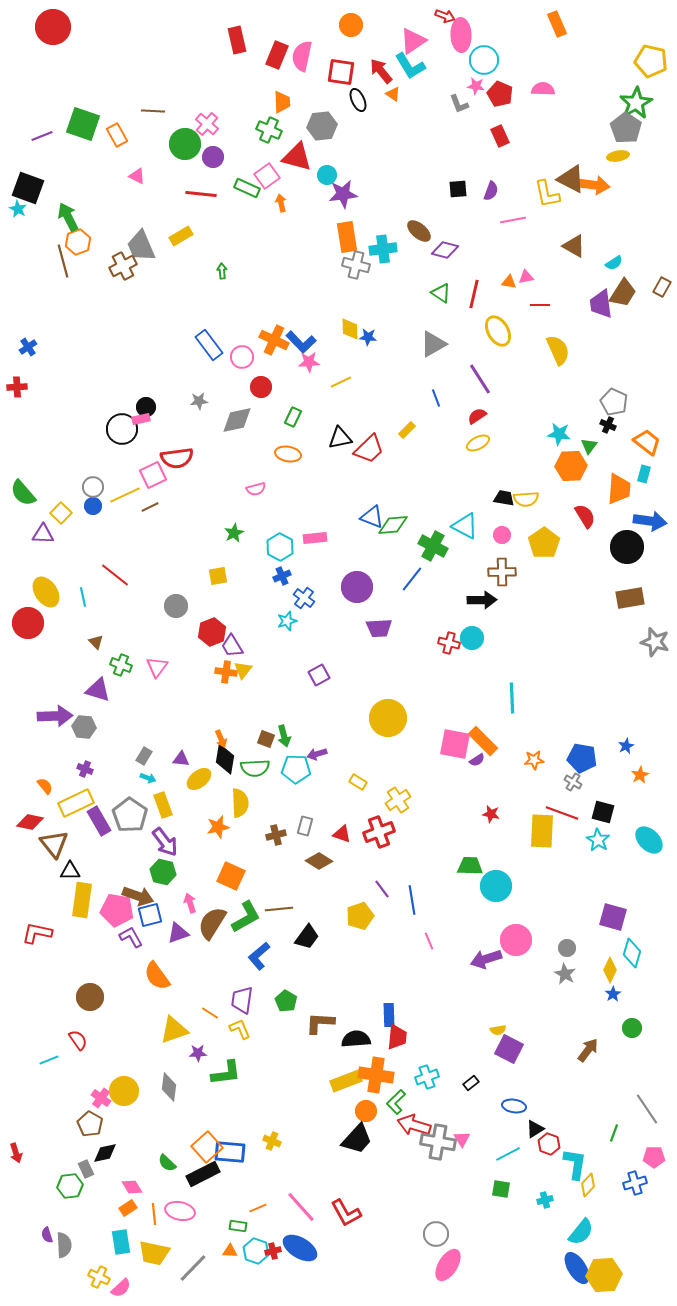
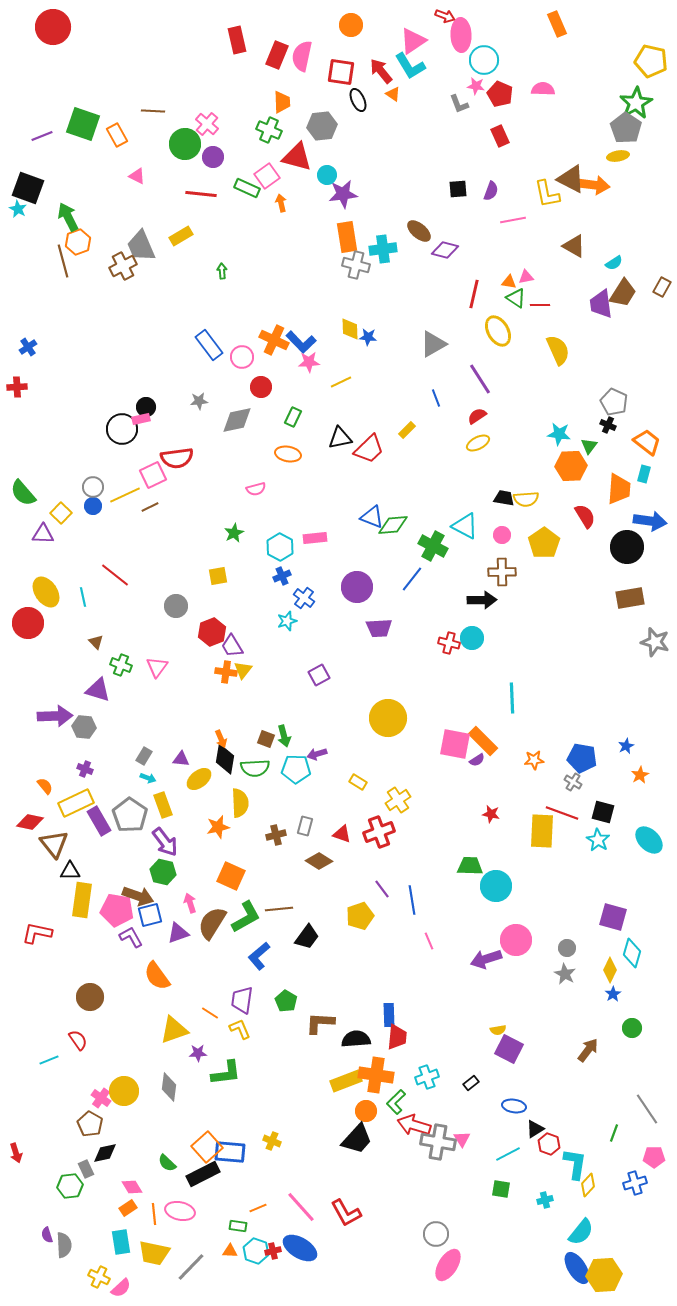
green triangle at (441, 293): moved 75 px right, 5 px down
gray line at (193, 1268): moved 2 px left, 1 px up
